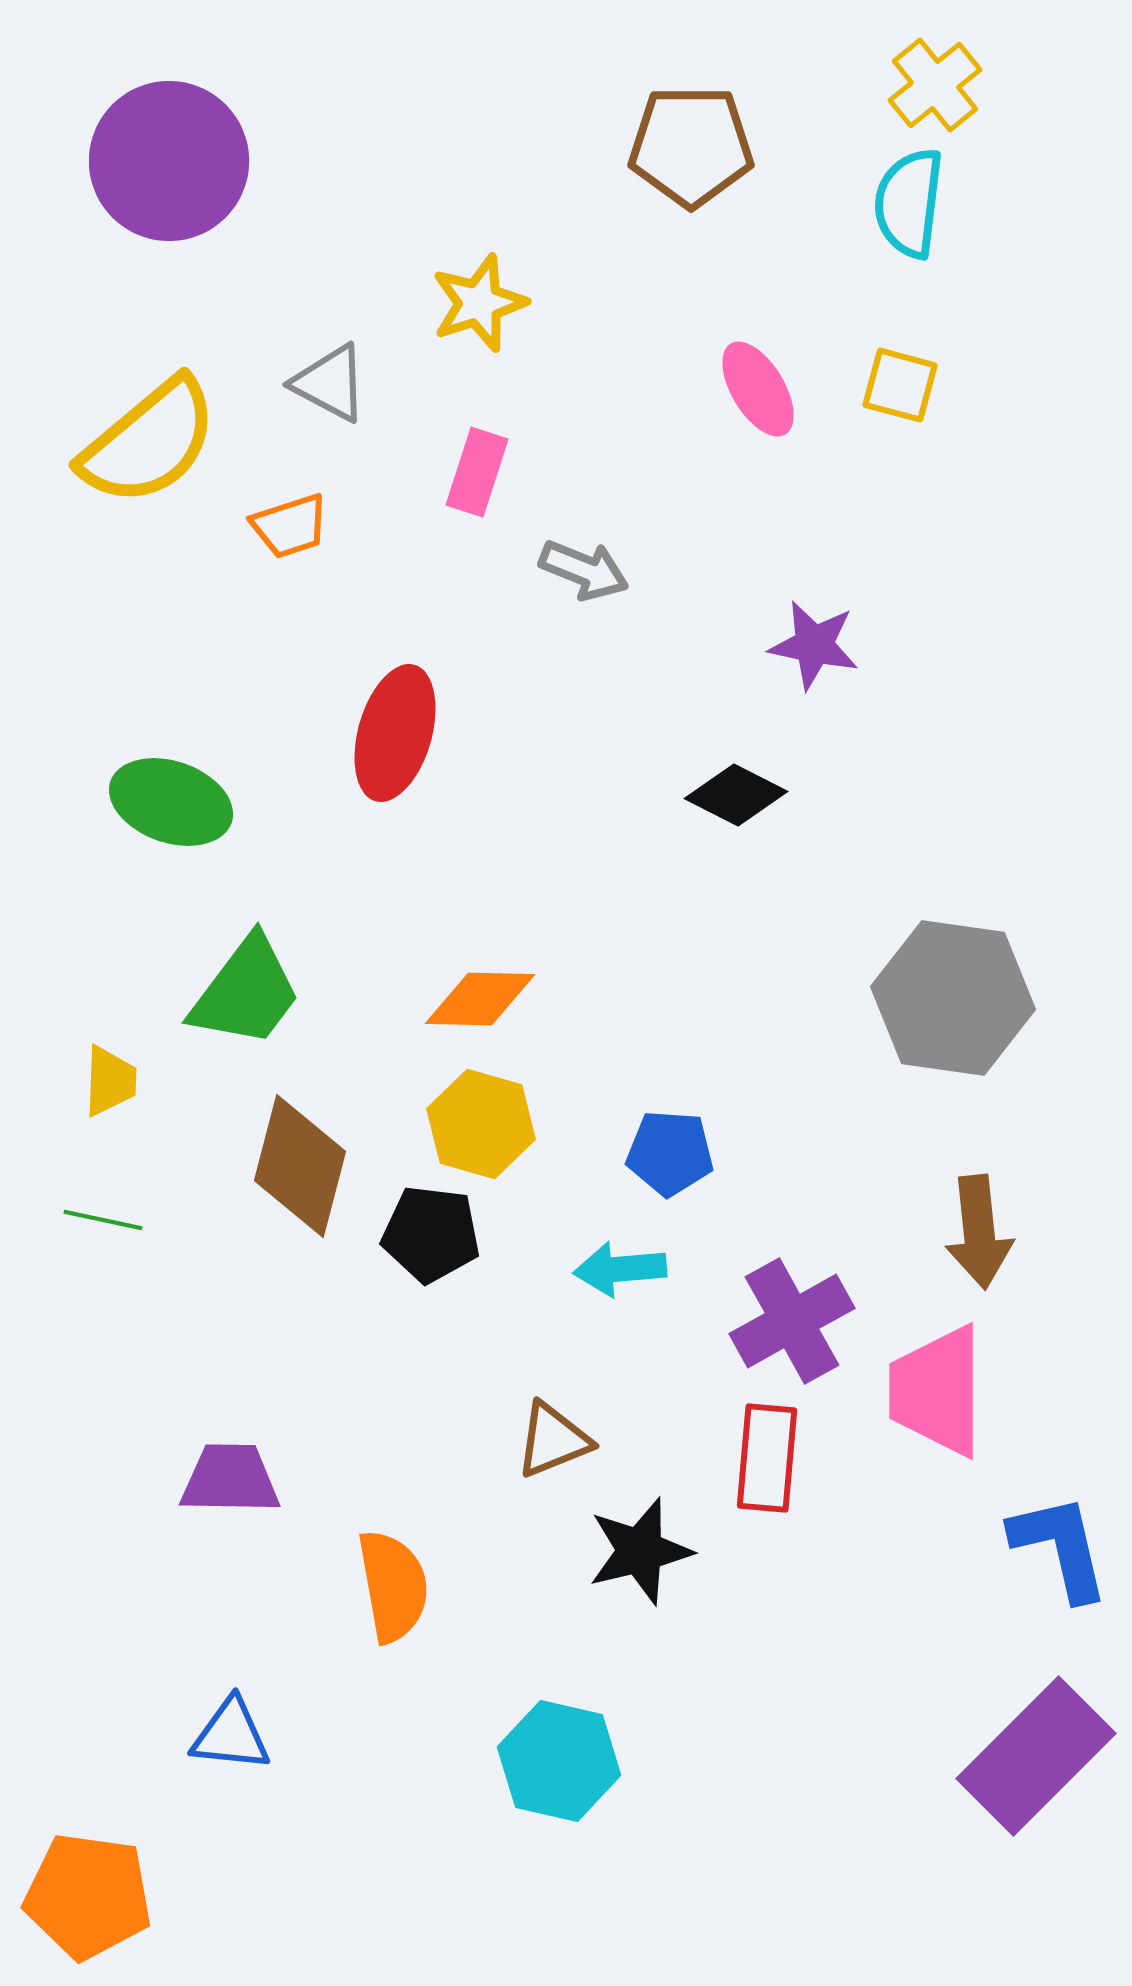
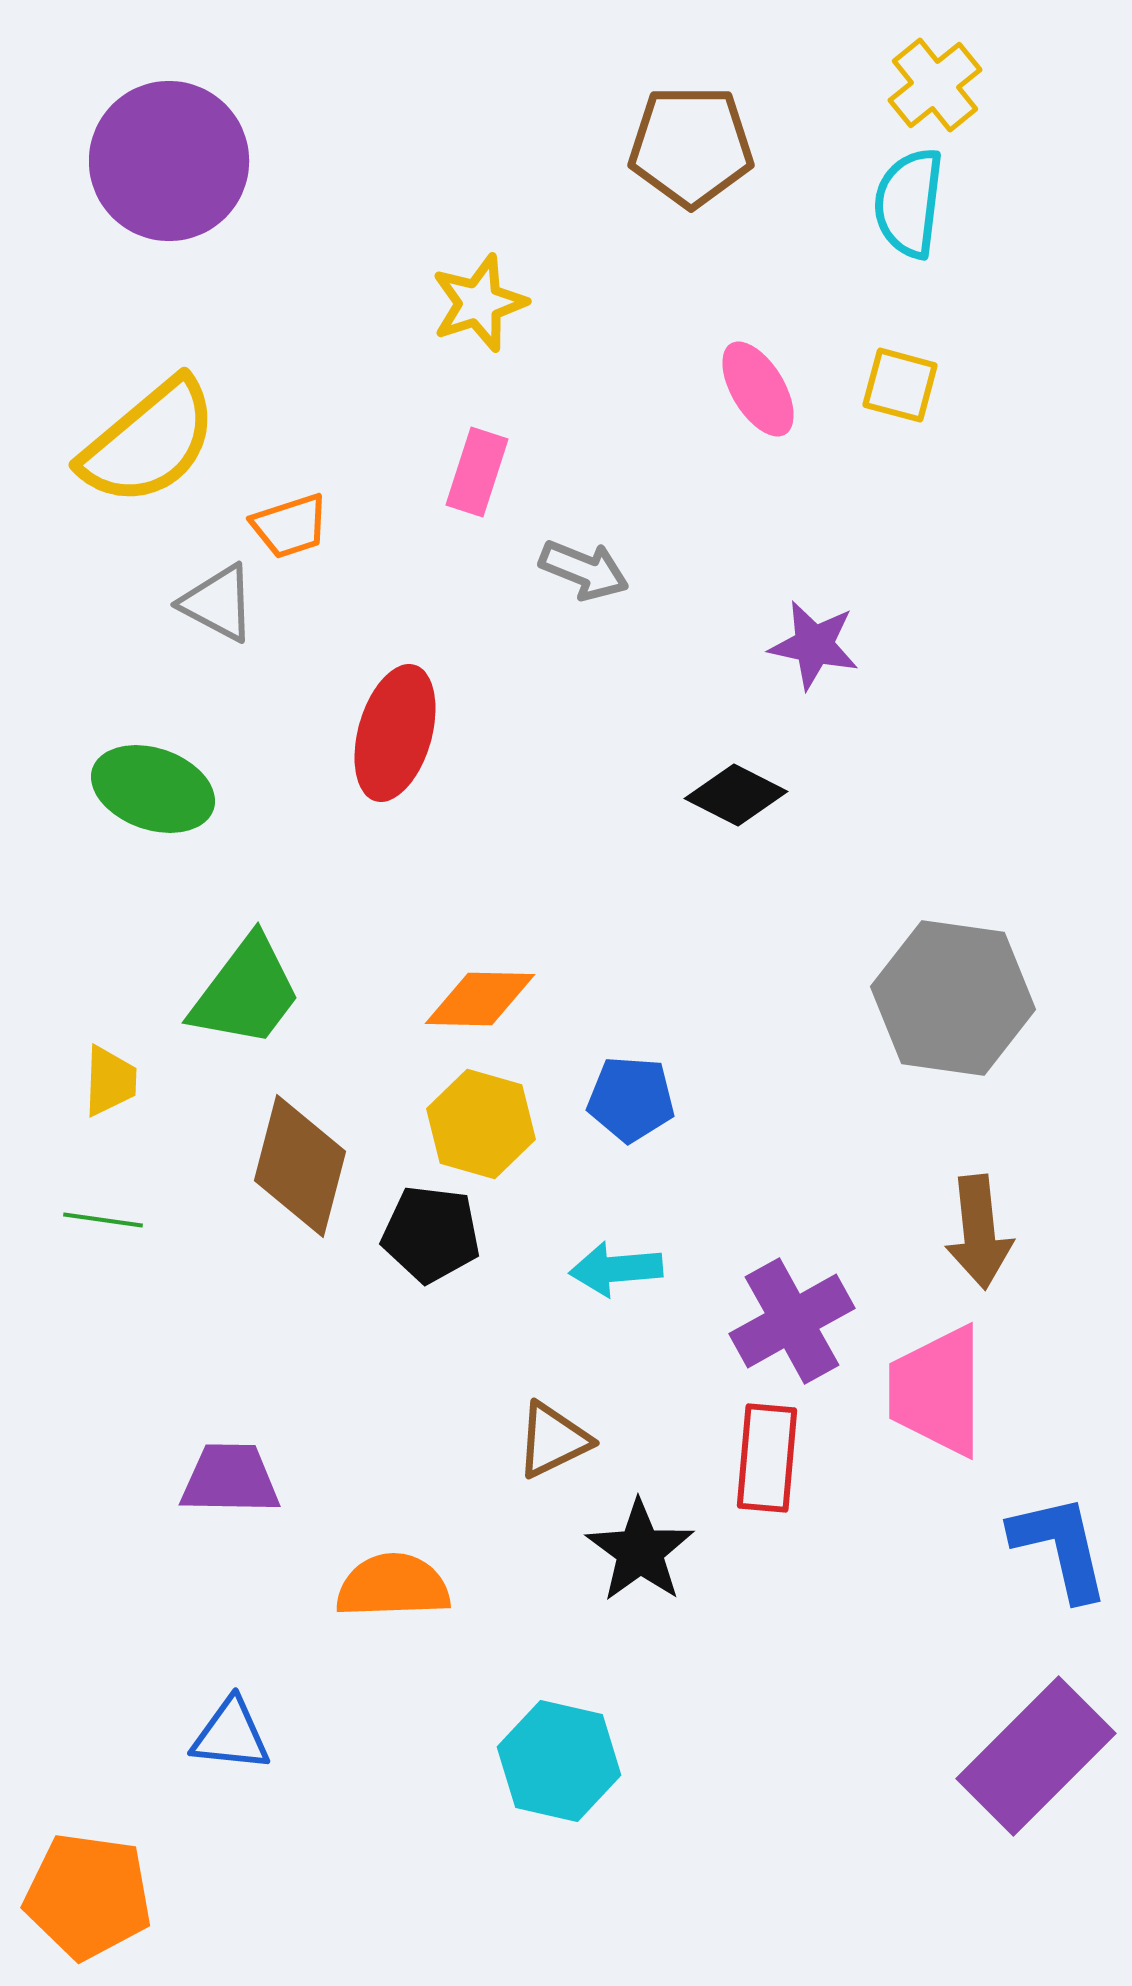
gray triangle: moved 112 px left, 220 px down
green ellipse: moved 18 px left, 13 px up
blue pentagon: moved 39 px left, 54 px up
green line: rotated 4 degrees counterclockwise
cyan arrow: moved 4 px left
brown triangle: rotated 4 degrees counterclockwise
black star: rotated 22 degrees counterclockwise
orange semicircle: rotated 82 degrees counterclockwise
